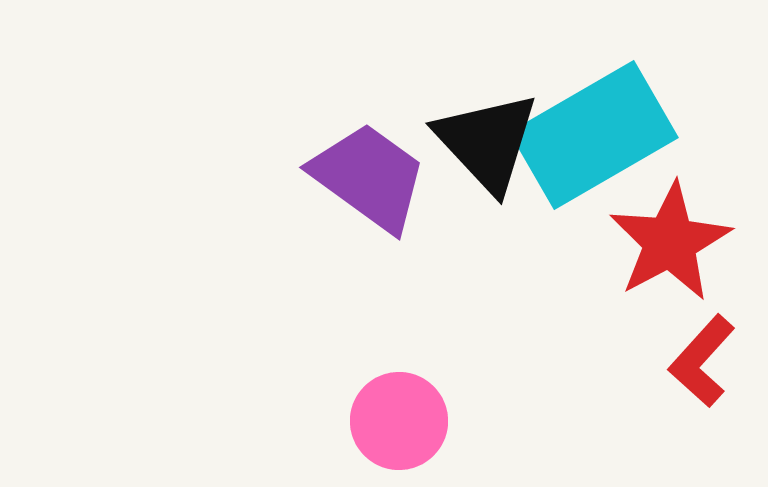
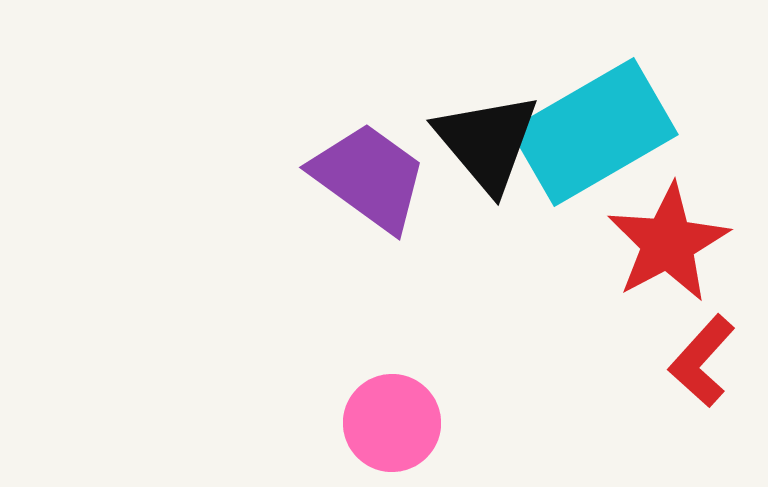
cyan rectangle: moved 3 px up
black triangle: rotated 3 degrees clockwise
red star: moved 2 px left, 1 px down
pink circle: moved 7 px left, 2 px down
